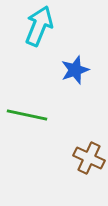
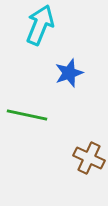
cyan arrow: moved 1 px right, 1 px up
blue star: moved 6 px left, 3 px down
